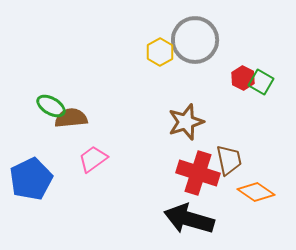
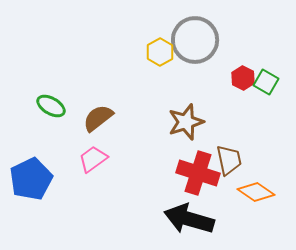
green square: moved 5 px right
brown semicircle: moved 27 px right; rotated 32 degrees counterclockwise
